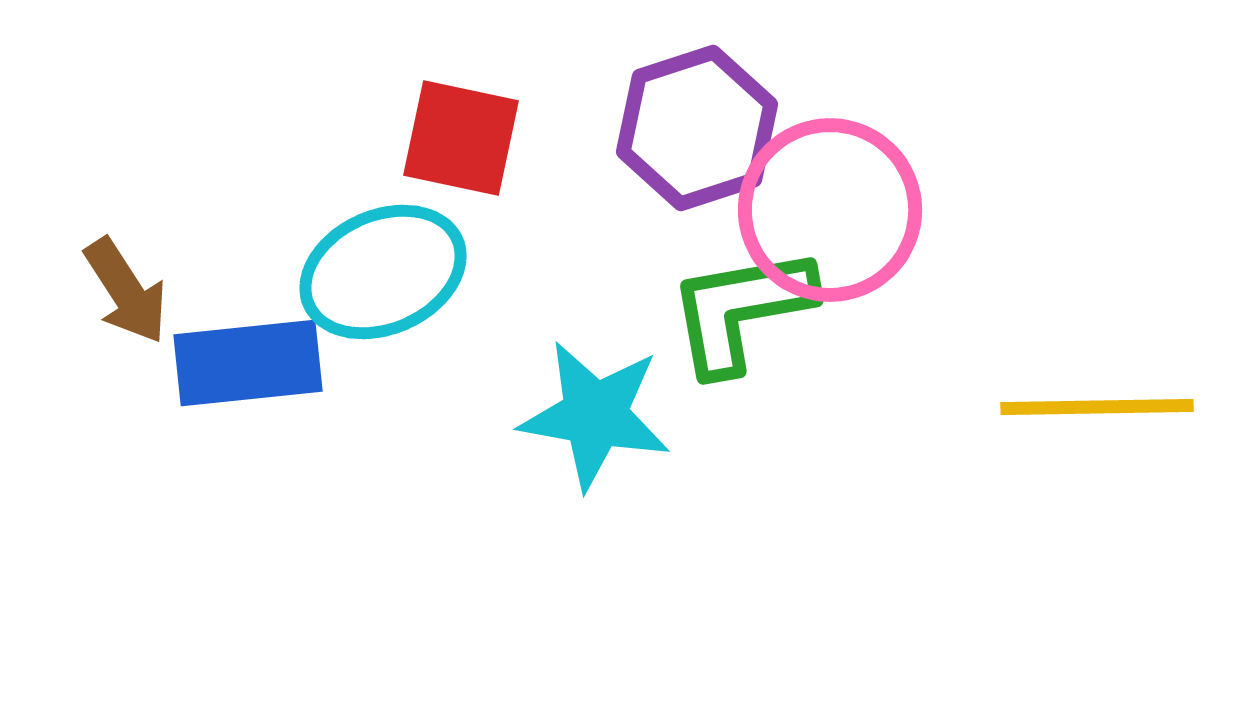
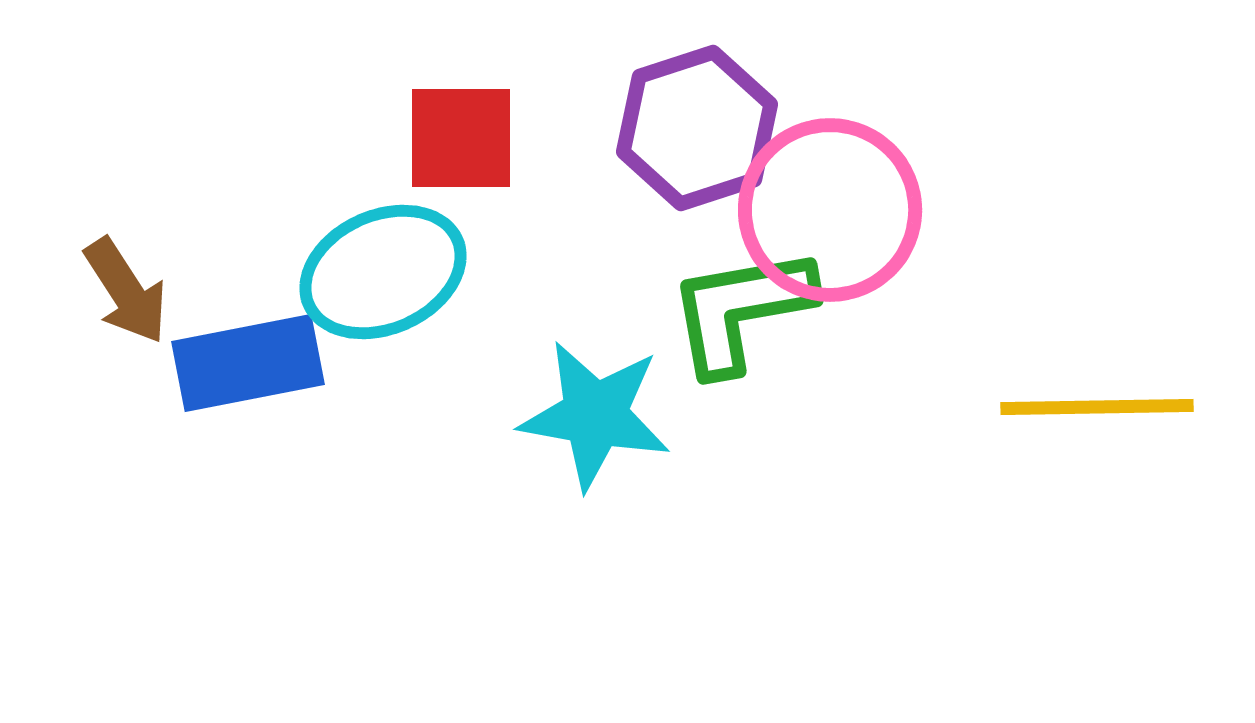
red square: rotated 12 degrees counterclockwise
blue rectangle: rotated 5 degrees counterclockwise
